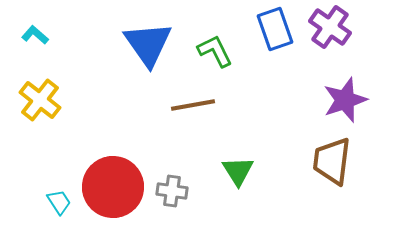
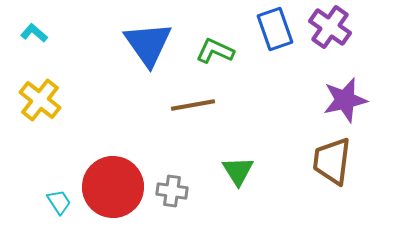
cyan L-shape: moved 1 px left, 2 px up
green L-shape: rotated 39 degrees counterclockwise
purple star: rotated 6 degrees clockwise
